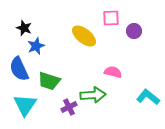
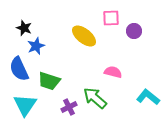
green arrow: moved 2 px right, 3 px down; rotated 135 degrees counterclockwise
